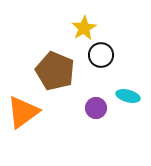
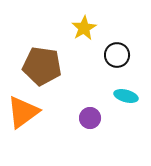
black circle: moved 16 px right
brown pentagon: moved 13 px left, 5 px up; rotated 15 degrees counterclockwise
cyan ellipse: moved 2 px left
purple circle: moved 6 px left, 10 px down
